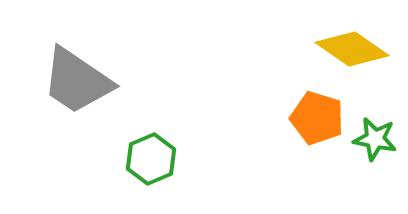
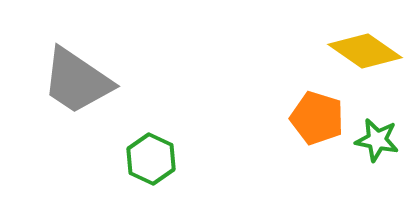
yellow diamond: moved 13 px right, 2 px down
green star: moved 2 px right, 1 px down
green hexagon: rotated 12 degrees counterclockwise
